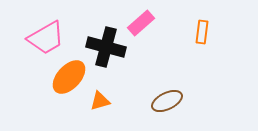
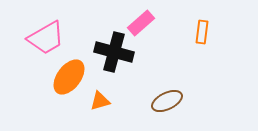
black cross: moved 8 px right, 5 px down
orange ellipse: rotated 6 degrees counterclockwise
